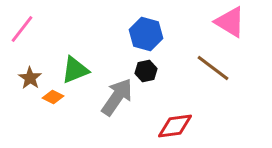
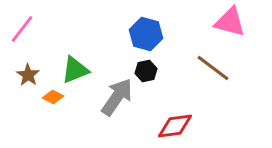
pink triangle: rotated 16 degrees counterclockwise
brown star: moved 2 px left, 3 px up
